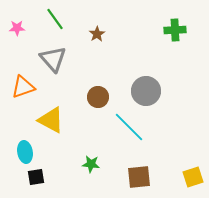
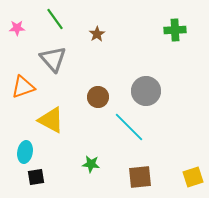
cyan ellipse: rotated 20 degrees clockwise
brown square: moved 1 px right
